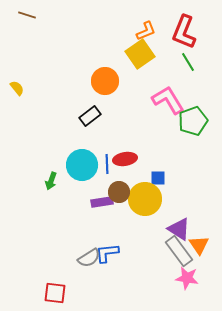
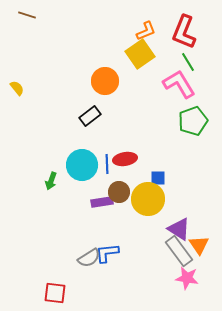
pink L-shape: moved 11 px right, 16 px up
yellow circle: moved 3 px right
